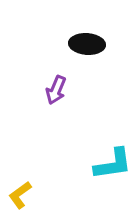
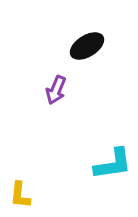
black ellipse: moved 2 px down; rotated 36 degrees counterclockwise
yellow L-shape: rotated 48 degrees counterclockwise
